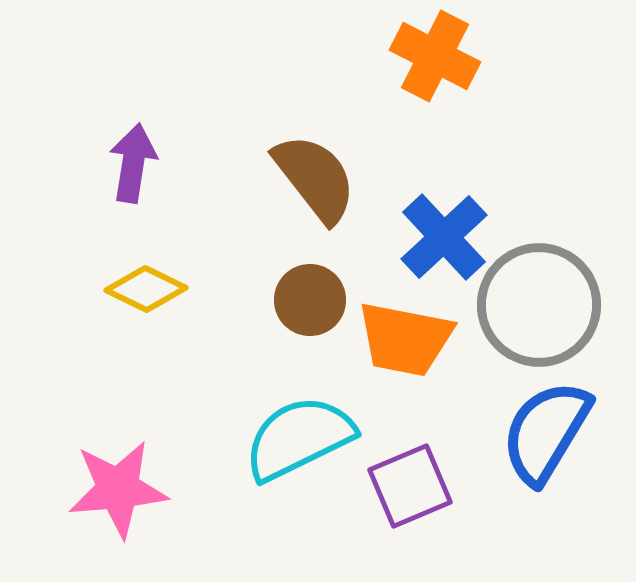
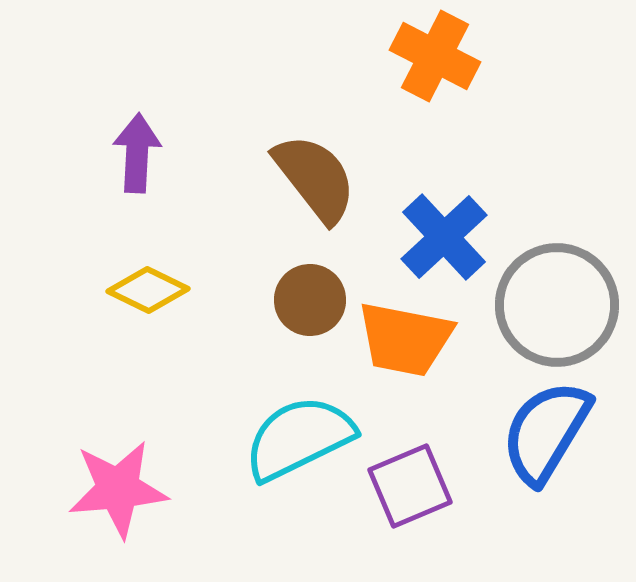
purple arrow: moved 4 px right, 10 px up; rotated 6 degrees counterclockwise
yellow diamond: moved 2 px right, 1 px down
gray circle: moved 18 px right
